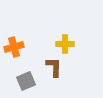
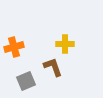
brown L-shape: moved 1 px left; rotated 20 degrees counterclockwise
